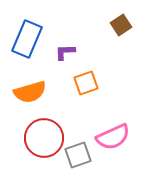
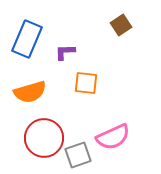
orange square: rotated 25 degrees clockwise
